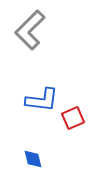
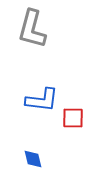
gray L-shape: moved 2 px right, 1 px up; rotated 30 degrees counterclockwise
red square: rotated 25 degrees clockwise
